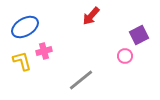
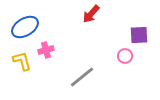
red arrow: moved 2 px up
purple square: rotated 24 degrees clockwise
pink cross: moved 2 px right, 1 px up
gray line: moved 1 px right, 3 px up
